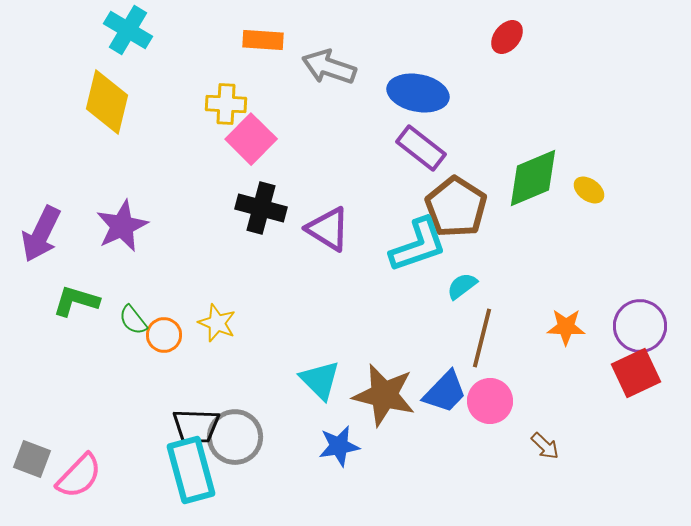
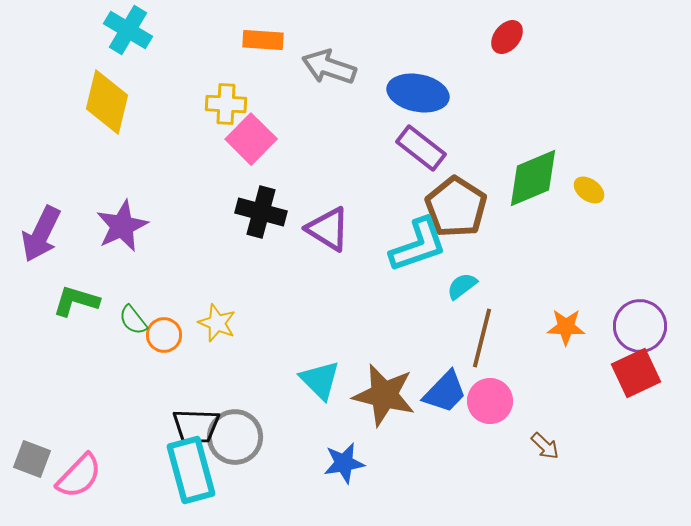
black cross: moved 4 px down
blue star: moved 5 px right, 17 px down
